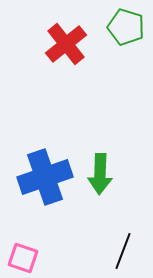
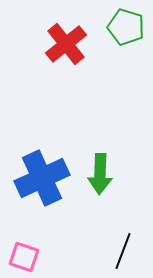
blue cross: moved 3 px left, 1 px down; rotated 6 degrees counterclockwise
pink square: moved 1 px right, 1 px up
